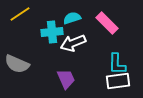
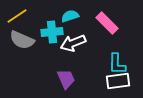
yellow line: moved 3 px left, 2 px down
cyan semicircle: moved 2 px left, 2 px up
gray semicircle: moved 5 px right, 24 px up
